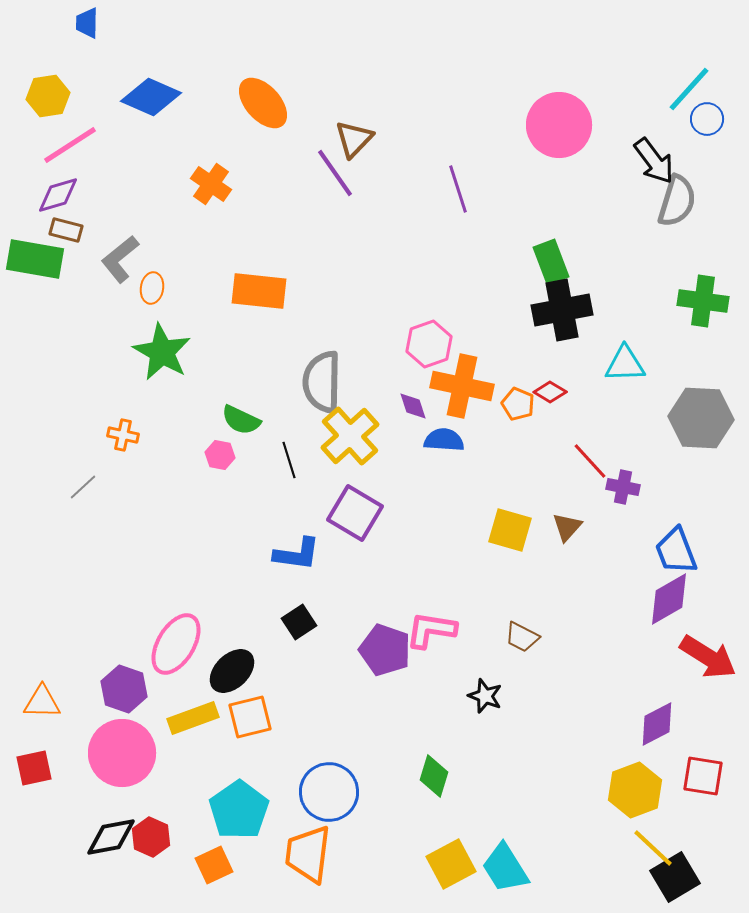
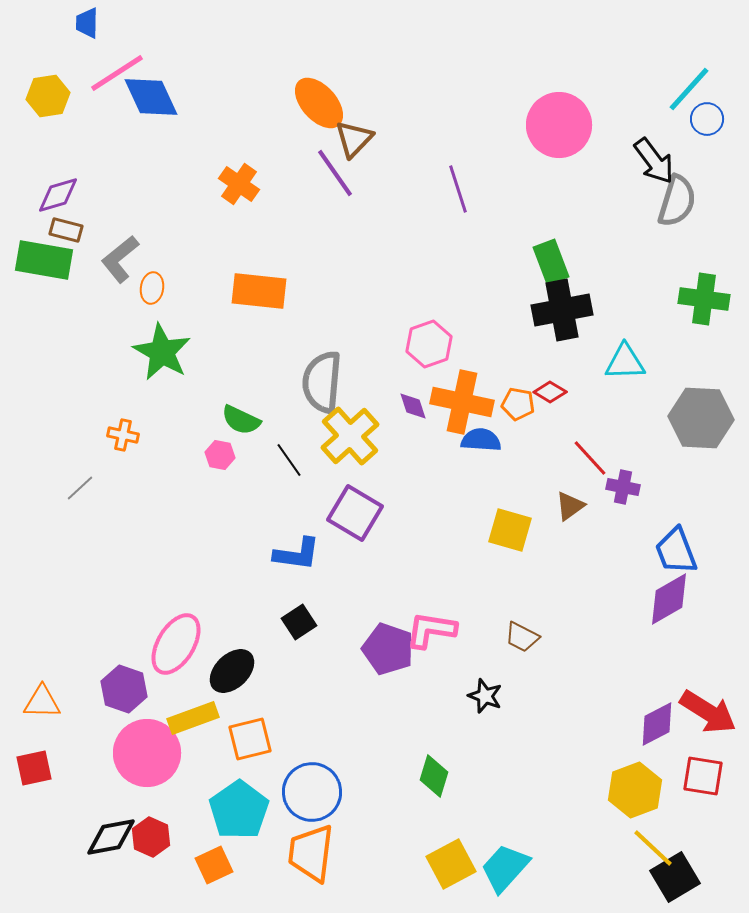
blue diamond at (151, 97): rotated 42 degrees clockwise
orange ellipse at (263, 103): moved 56 px right
pink line at (70, 145): moved 47 px right, 72 px up
orange cross at (211, 184): moved 28 px right
green rectangle at (35, 259): moved 9 px right, 1 px down
green cross at (703, 301): moved 1 px right, 2 px up
cyan triangle at (625, 364): moved 2 px up
gray semicircle at (322, 382): rotated 4 degrees clockwise
orange cross at (462, 386): moved 16 px down
orange pentagon at (518, 404): rotated 12 degrees counterclockwise
blue semicircle at (444, 440): moved 37 px right
black line at (289, 460): rotated 18 degrees counterclockwise
red line at (590, 461): moved 3 px up
gray line at (83, 487): moved 3 px left, 1 px down
brown triangle at (567, 527): moved 3 px right, 21 px up; rotated 12 degrees clockwise
purple pentagon at (385, 650): moved 3 px right, 1 px up
red arrow at (708, 657): moved 55 px down
orange square at (250, 717): moved 22 px down
pink circle at (122, 753): moved 25 px right
blue circle at (329, 792): moved 17 px left
orange trapezoid at (308, 854): moved 3 px right, 1 px up
cyan trapezoid at (505, 868): rotated 74 degrees clockwise
